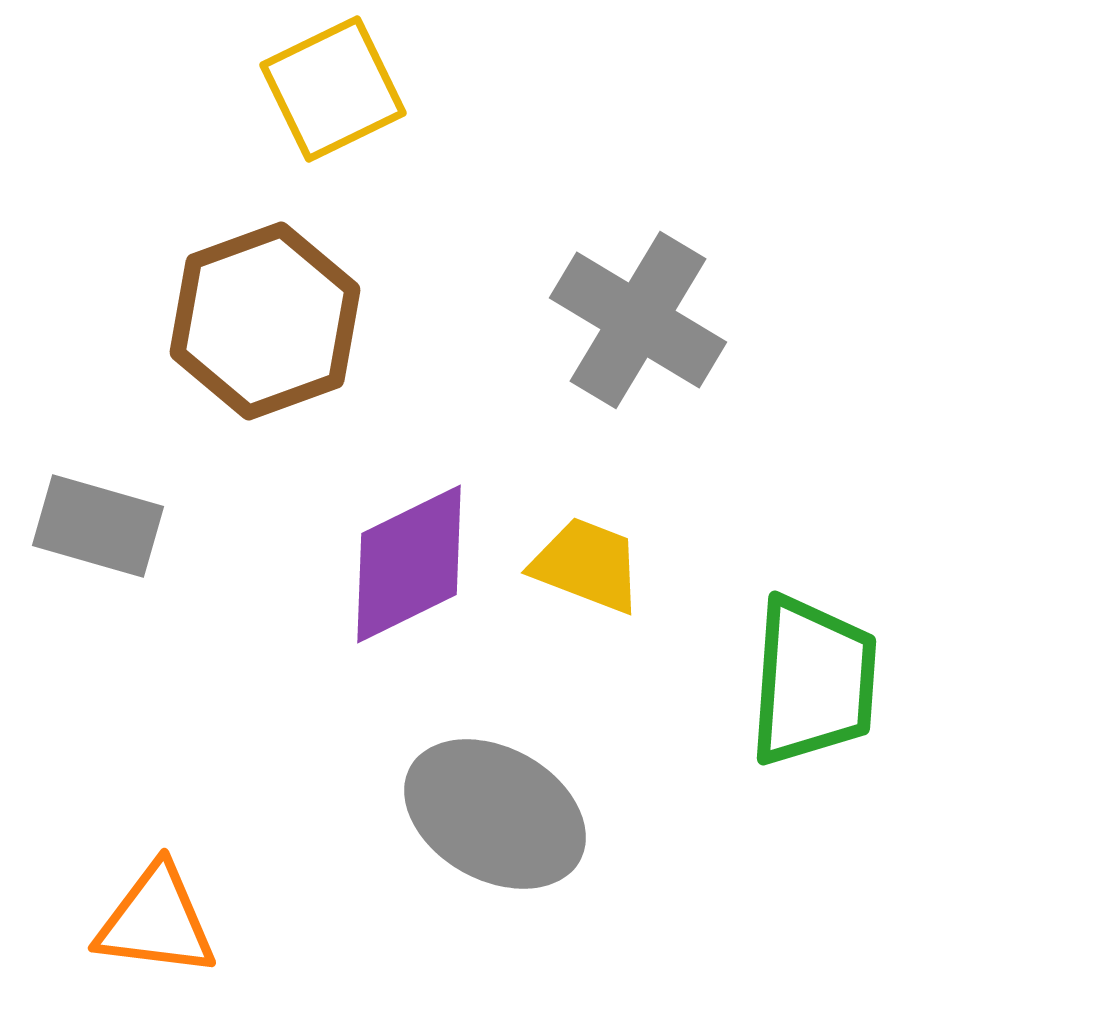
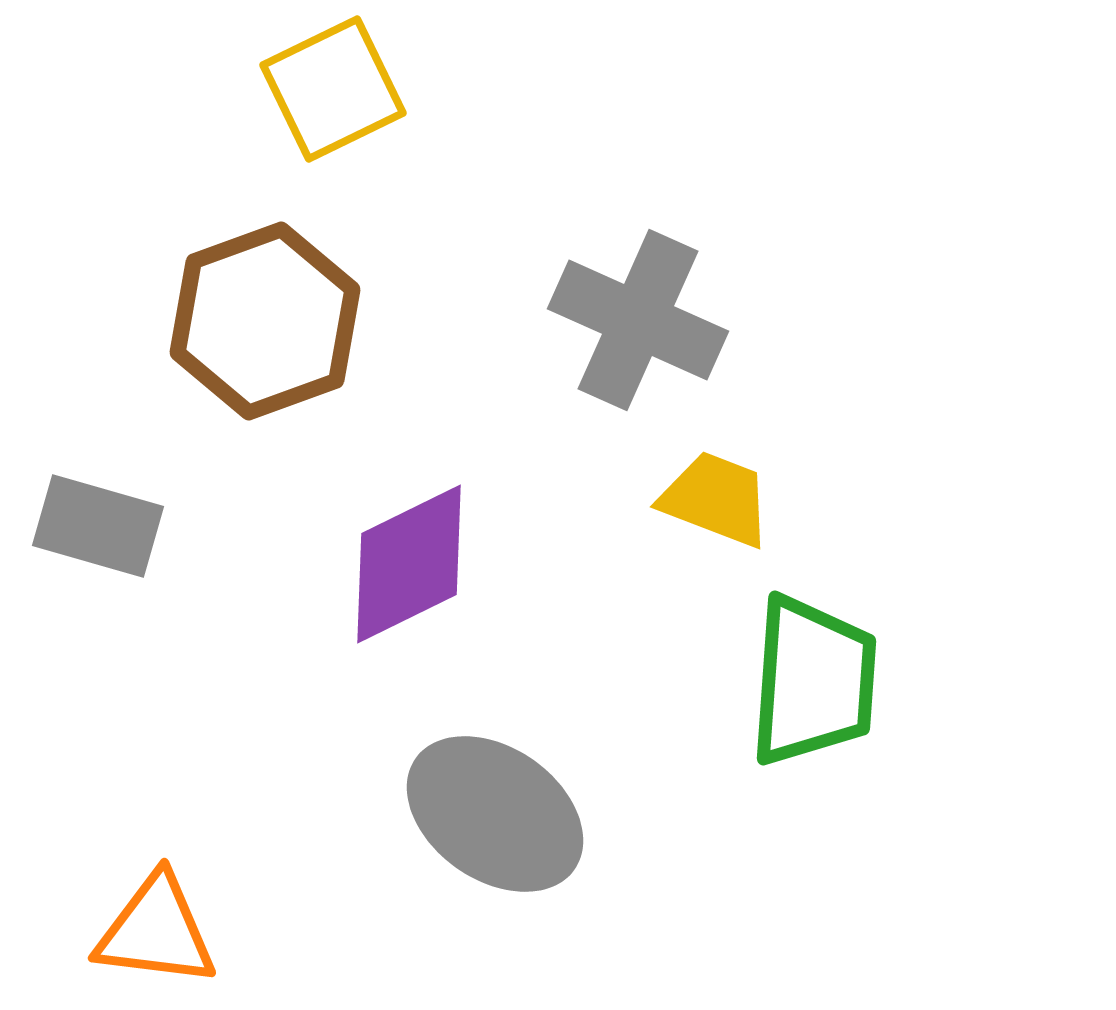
gray cross: rotated 7 degrees counterclockwise
yellow trapezoid: moved 129 px right, 66 px up
gray ellipse: rotated 6 degrees clockwise
orange triangle: moved 10 px down
